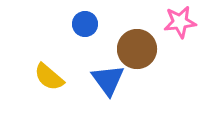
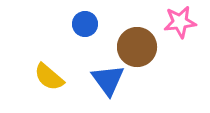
brown circle: moved 2 px up
